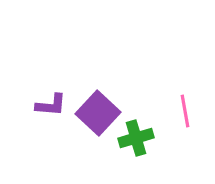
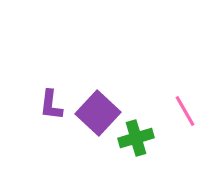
purple L-shape: rotated 92 degrees clockwise
pink line: rotated 20 degrees counterclockwise
